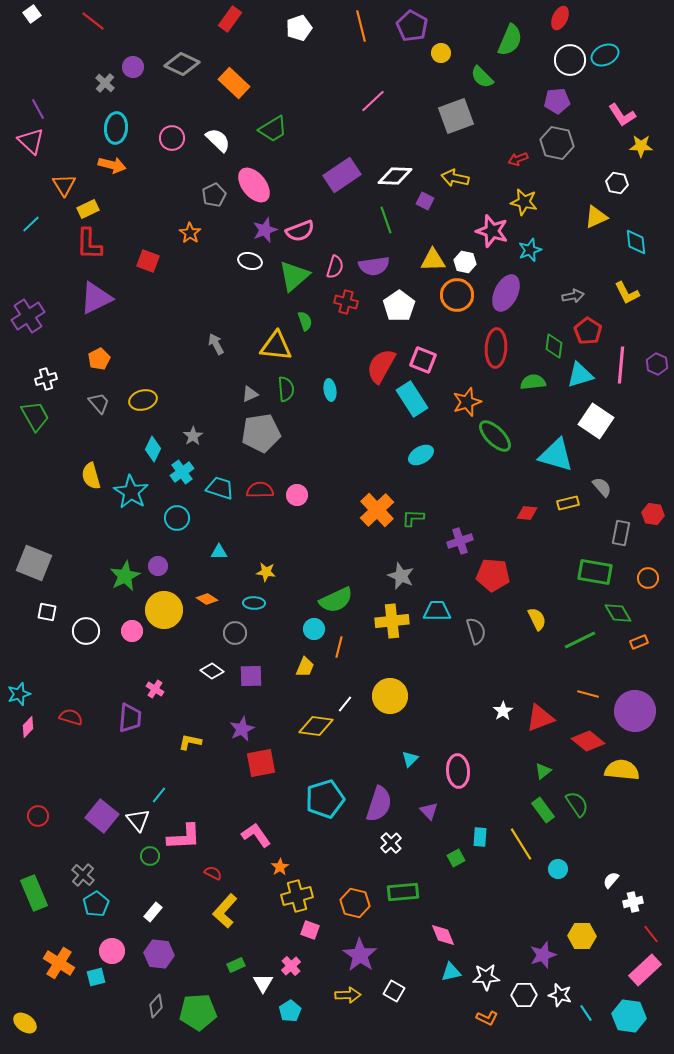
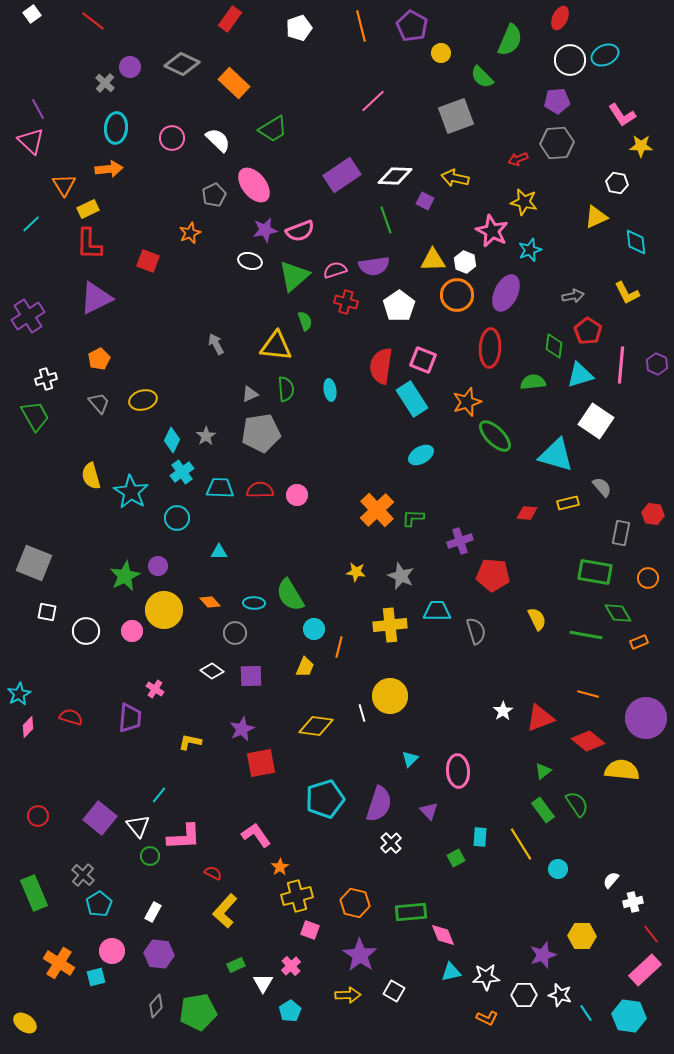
purple circle at (133, 67): moved 3 px left
gray hexagon at (557, 143): rotated 16 degrees counterclockwise
orange arrow at (112, 165): moved 3 px left, 4 px down; rotated 20 degrees counterclockwise
purple star at (265, 230): rotated 10 degrees clockwise
pink star at (492, 231): rotated 8 degrees clockwise
orange star at (190, 233): rotated 15 degrees clockwise
white hexagon at (465, 262): rotated 10 degrees clockwise
pink semicircle at (335, 267): moved 3 px down; rotated 125 degrees counterclockwise
red ellipse at (496, 348): moved 6 px left
red semicircle at (381, 366): rotated 21 degrees counterclockwise
gray star at (193, 436): moved 13 px right
cyan diamond at (153, 449): moved 19 px right, 9 px up
cyan trapezoid at (220, 488): rotated 16 degrees counterclockwise
yellow star at (266, 572): moved 90 px right
orange diamond at (207, 599): moved 3 px right, 3 px down; rotated 15 degrees clockwise
green semicircle at (336, 600): moved 46 px left, 5 px up; rotated 84 degrees clockwise
yellow cross at (392, 621): moved 2 px left, 4 px down
green line at (580, 640): moved 6 px right, 5 px up; rotated 36 degrees clockwise
cyan star at (19, 694): rotated 10 degrees counterclockwise
white line at (345, 704): moved 17 px right, 9 px down; rotated 54 degrees counterclockwise
purple circle at (635, 711): moved 11 px right, 7 px down
purple square at (102, 816): moved 2 px left, 2 px down
white triangle at (138, 820): moved 6 px down
green rectangle at (403, 892): moved 8 px right, 20 px down
cyan pentagon at (96, 904): moved 3 px right
white rectangle at (153, 912): rotated 12 degrees counterclockwise
green pentagon at (198, 1012): rotated 6 degrees counterclockwise
